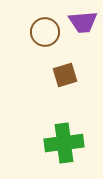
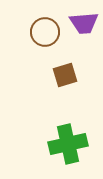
purple trapezoid: moved 1 px right, 1 px down
green cross: moved 4 px right, 1 px down; rotated 6 degrees counterclockwise
